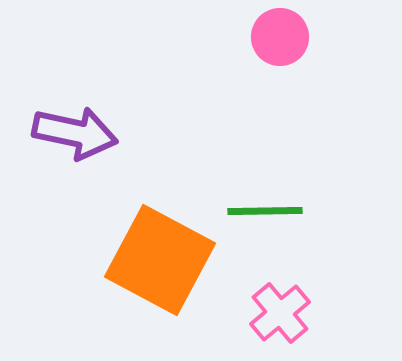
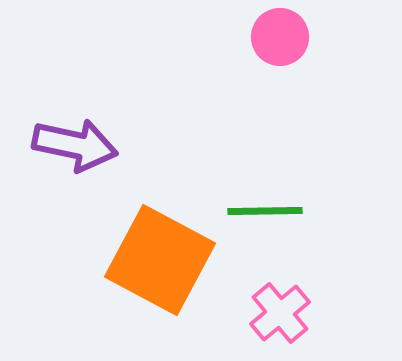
purple arrow: moved 12 px down
